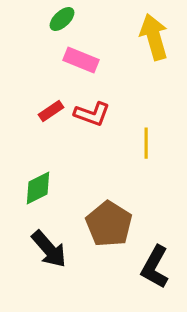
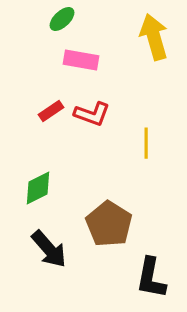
pink rectangle: rotated 12 degrees counterclockwise
black L-shape: moved 4 px left, 11 px down; rotated 18 degrees counterclockwise
